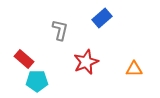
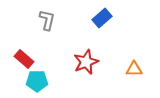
gray L-shape: moved 13 px left, 10 px up
